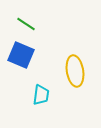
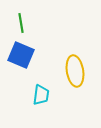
green line: moved 5 px left, 1 px up; rotated 48 degrees clockwise
